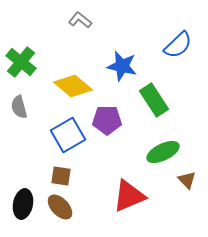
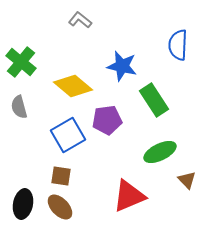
blue semicircle: rotated 136 degrees clockwise
purple pentagon: rotated 8 degrees counterclockwise
green ellipse: moved 3 px left
